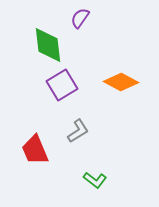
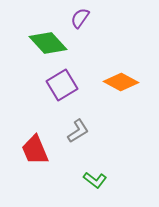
green diamond: moved 2 px up; rotated 36 degrees counterclockwise
